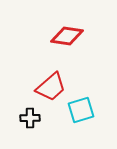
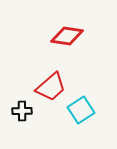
cyan square: rotated 16 degrees counterclockwise
black cross: moved 8 px left, 7 px up
